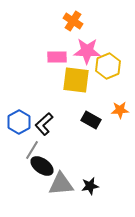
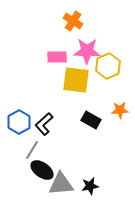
black ellipse: moved 4 px down
